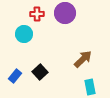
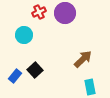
red cross: moved 2 px right, 2 px up; rotated 24 degrees counterclockwise
cyan circle: moved 1 px down
black square: moved 5 px left, 2 px up
